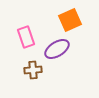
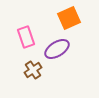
orange square: moved 1 px left, 2 px up
brown cross: rotated 30 degrees counterclockwise
